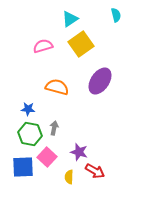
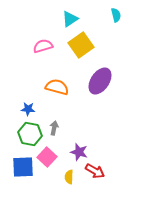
yellow square: moved 1 px down
